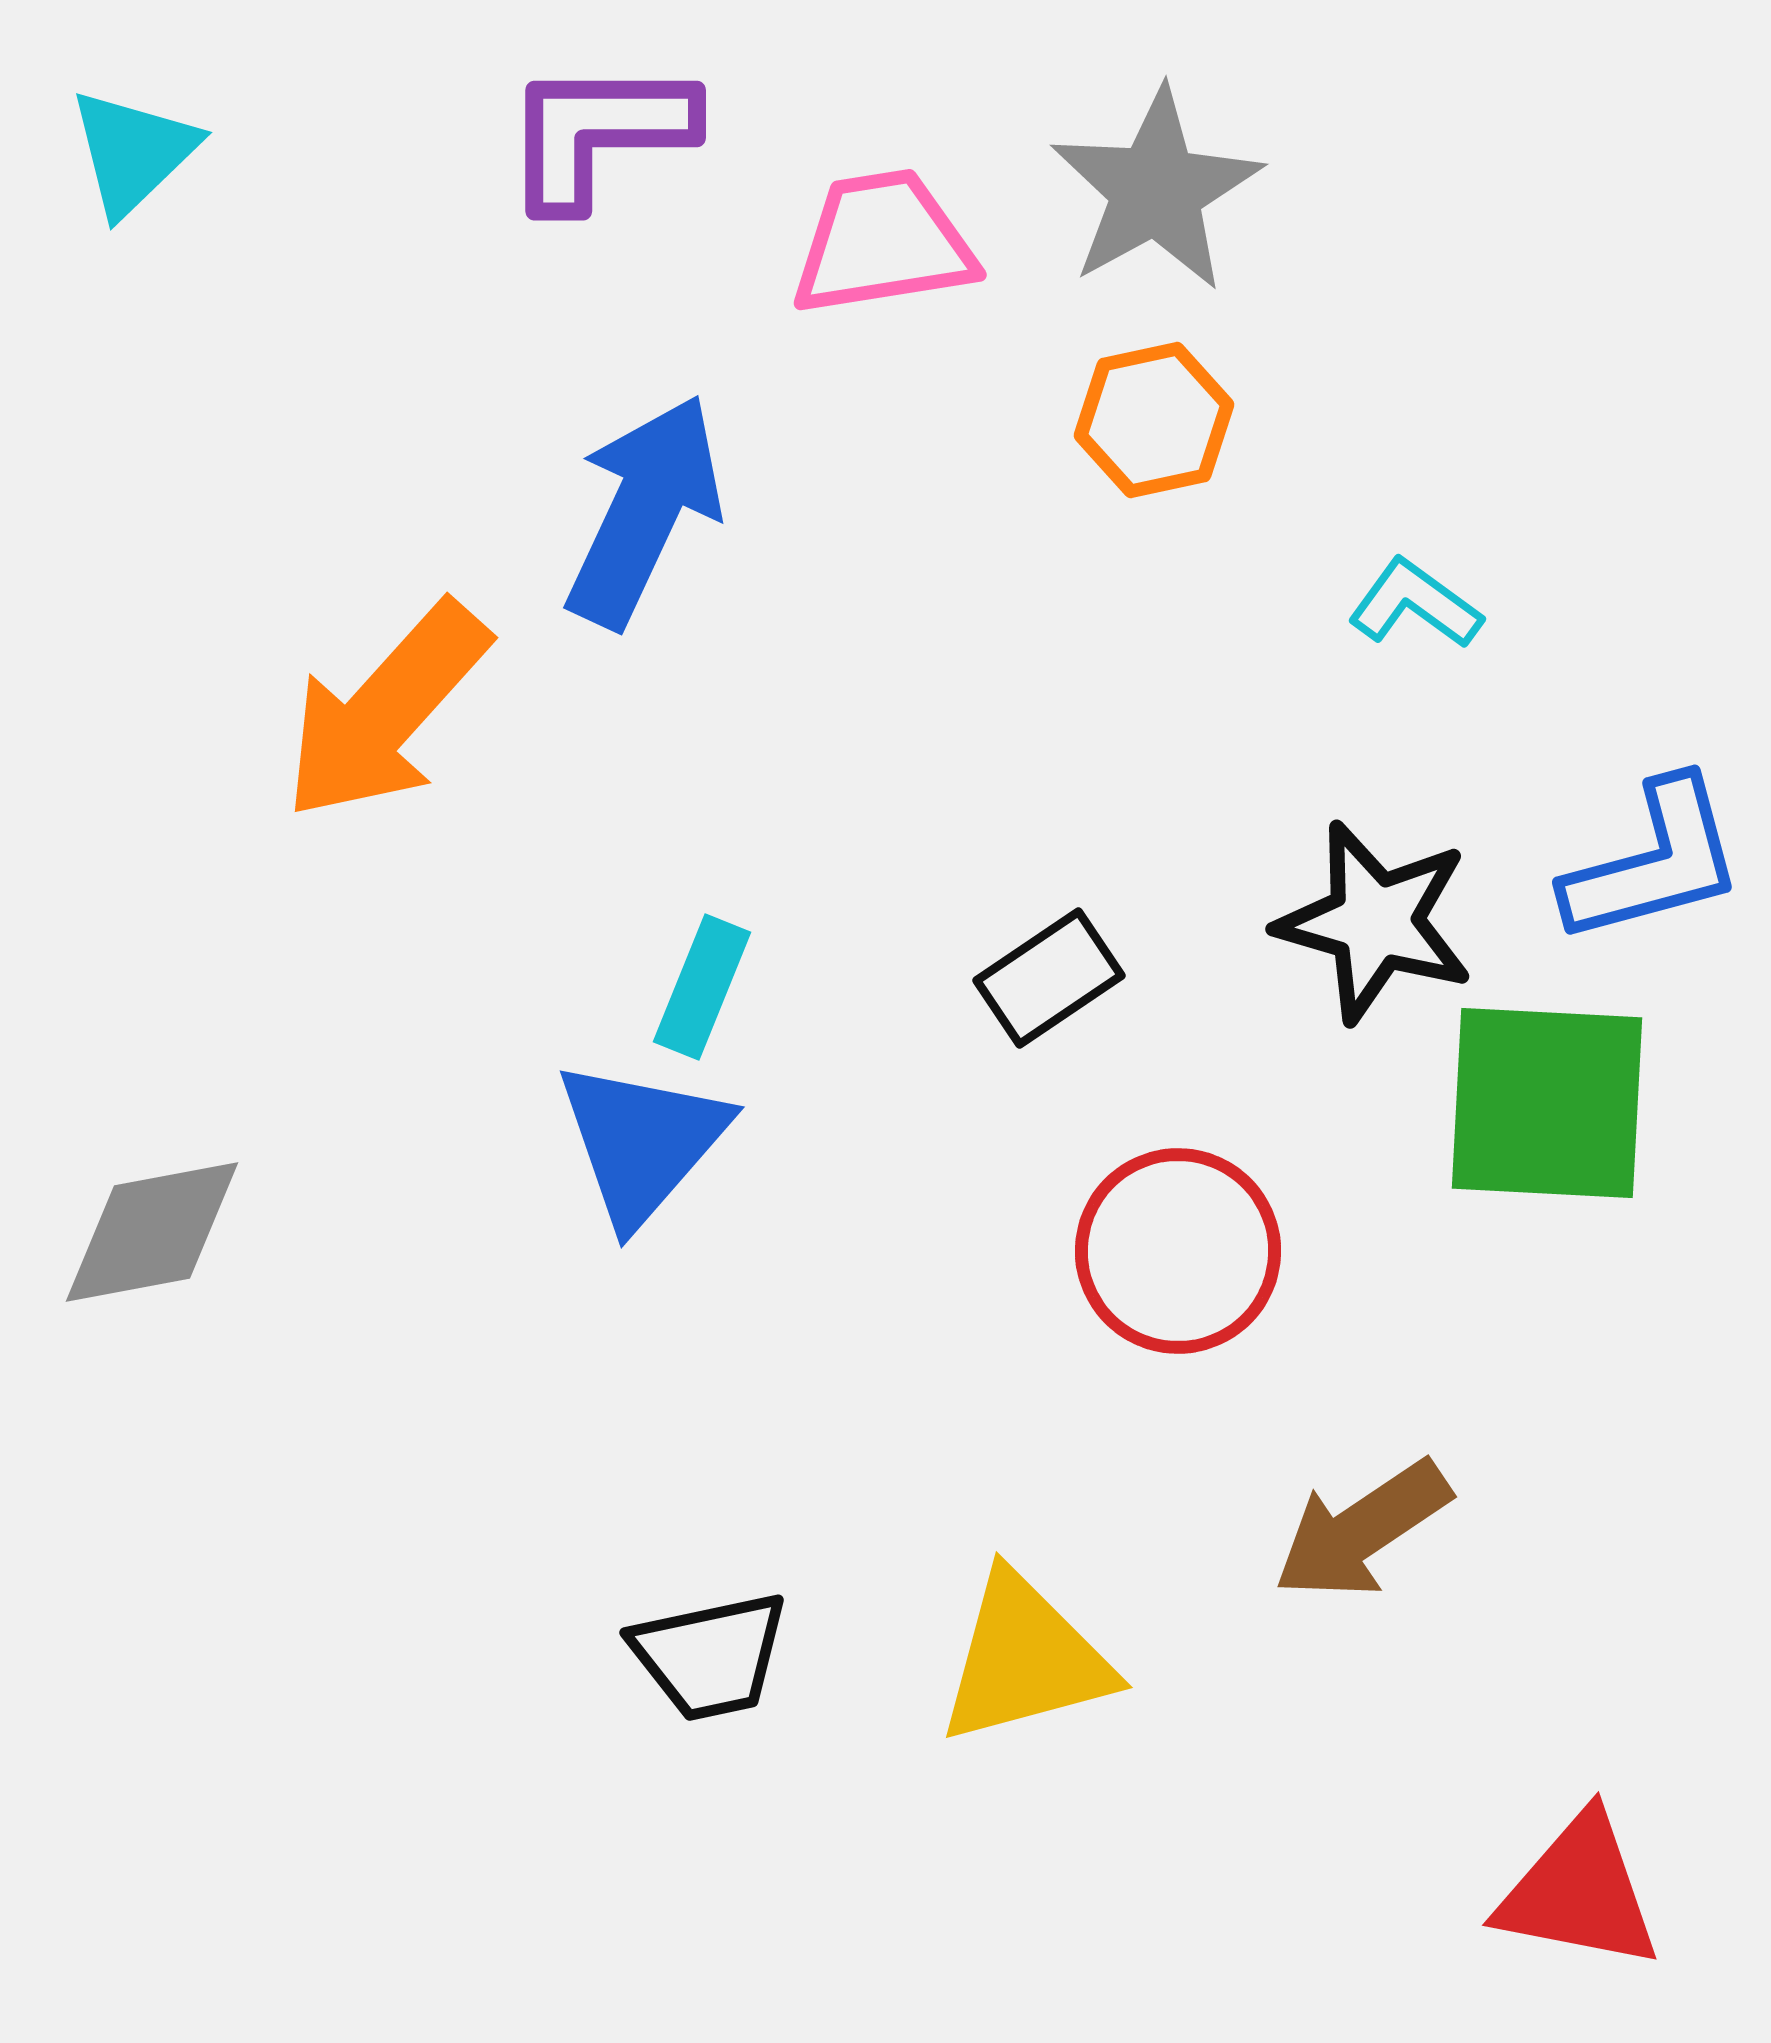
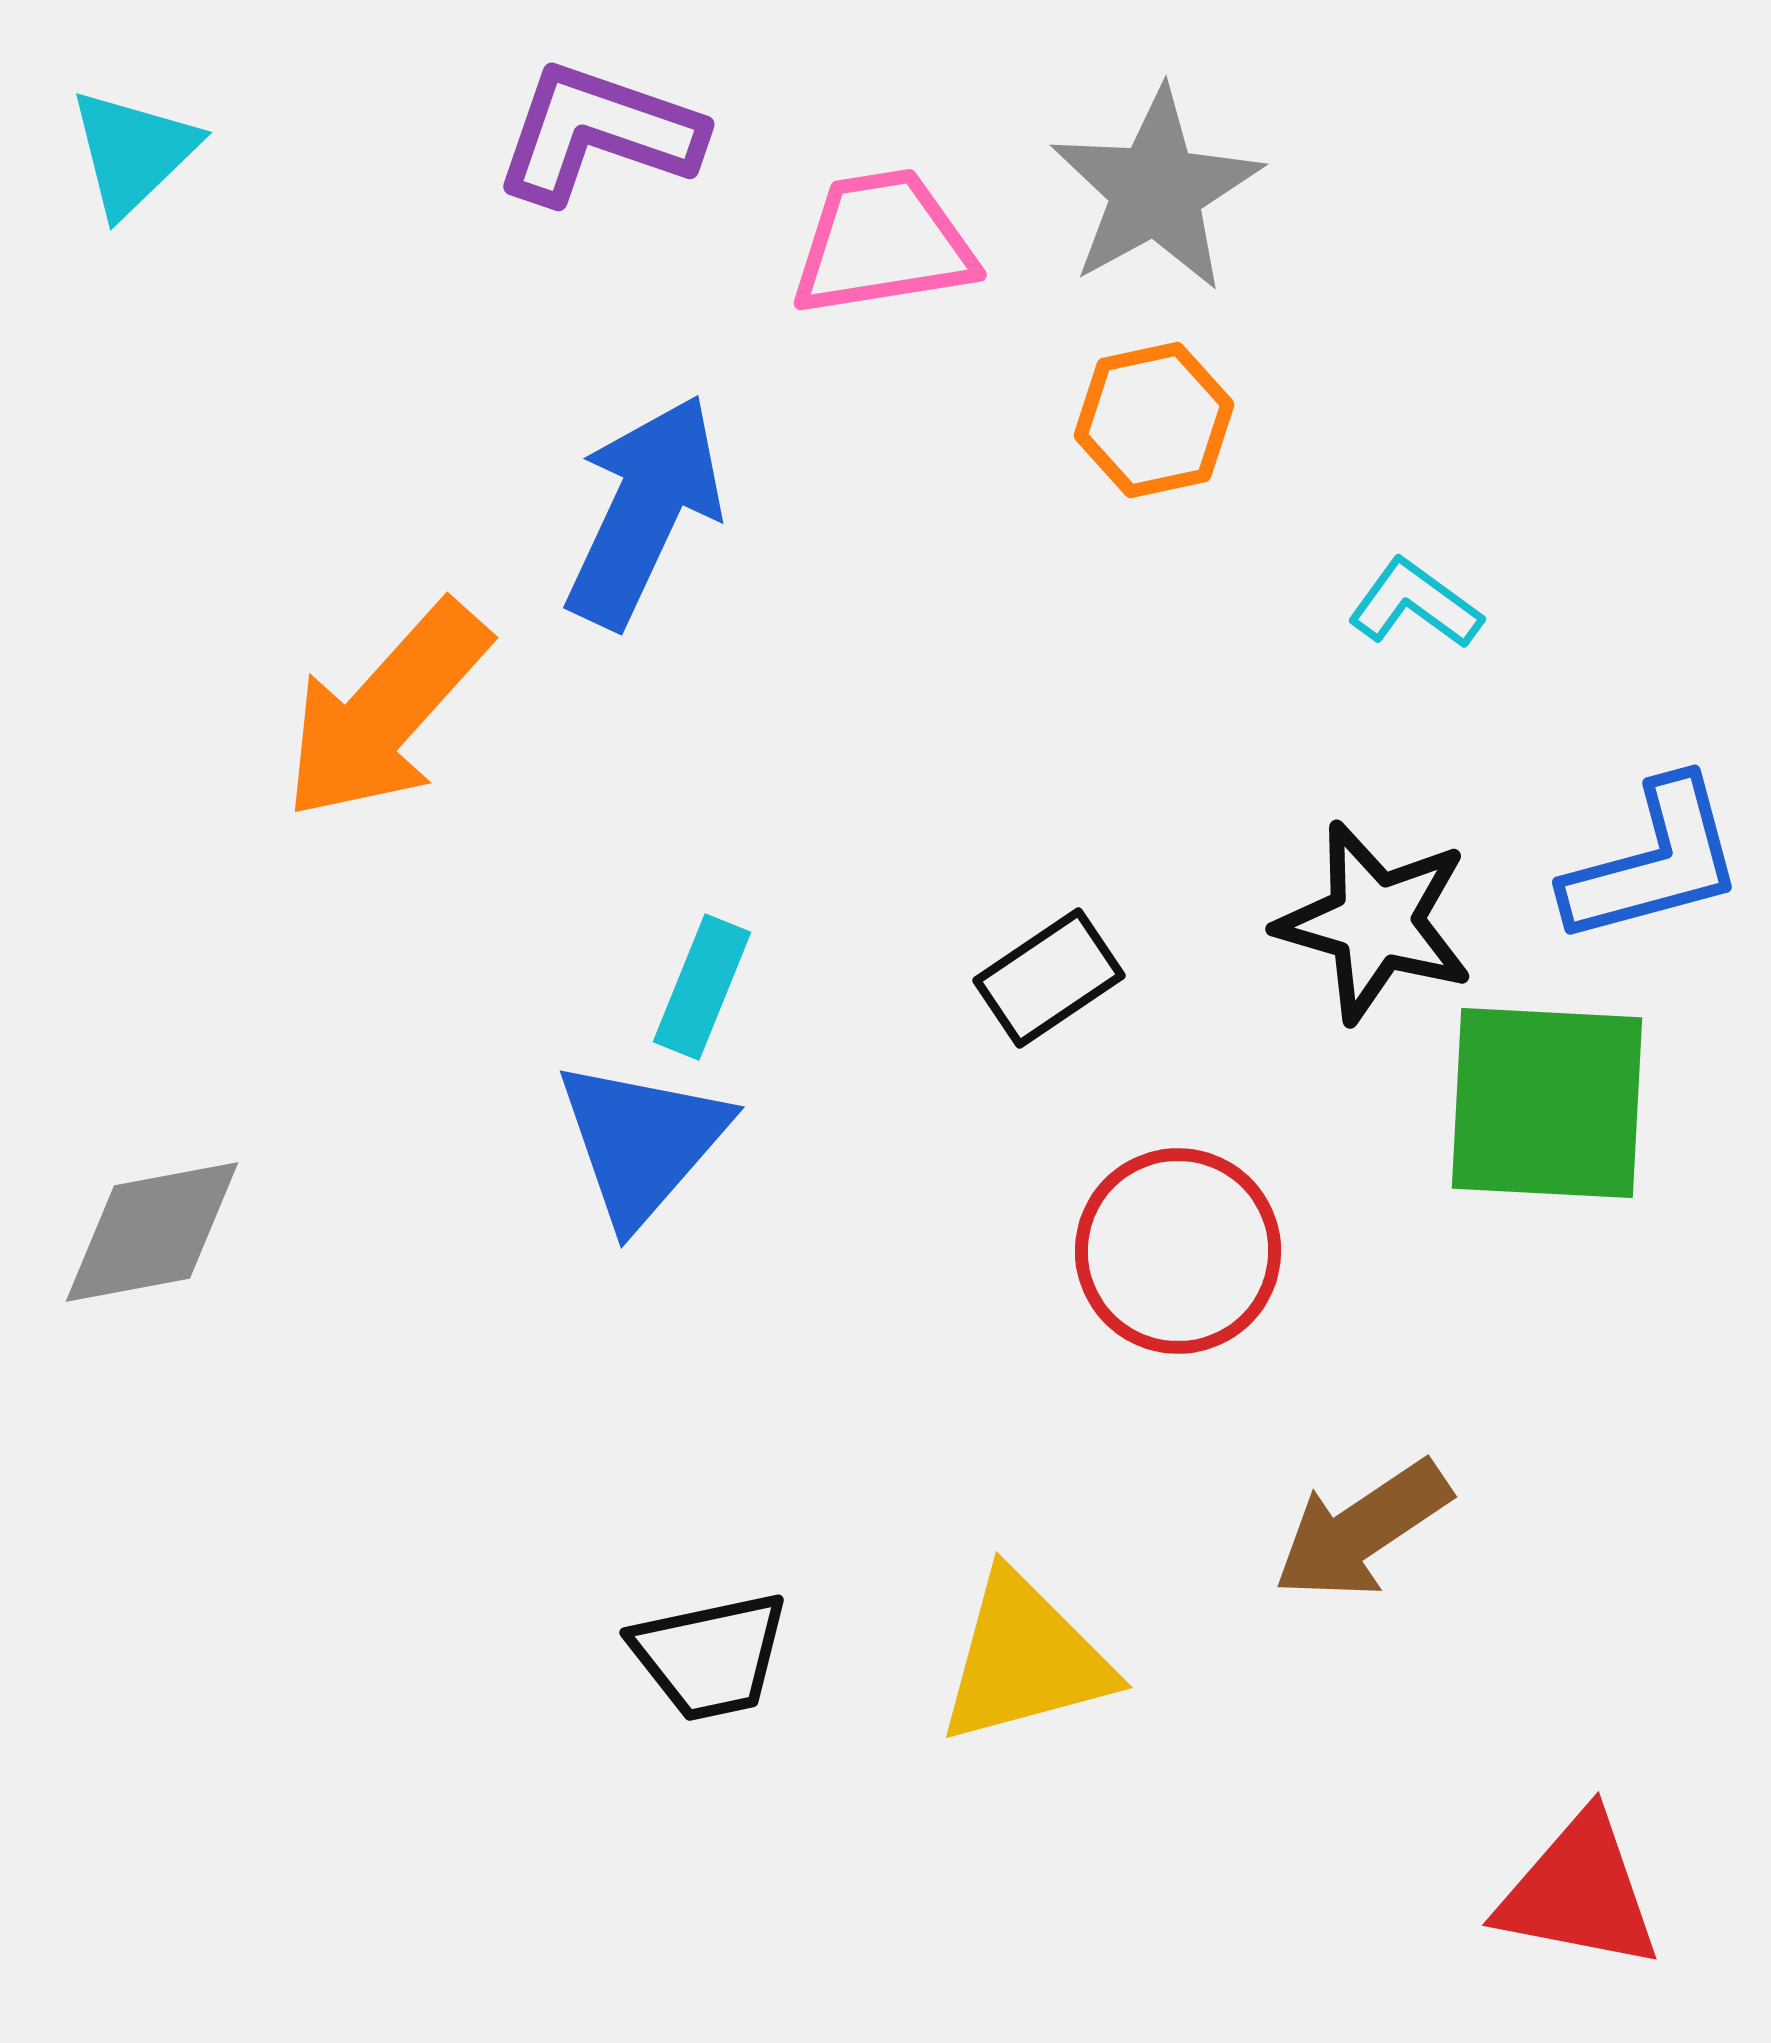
purple L-shape: rotated 19 degrees clockwise
